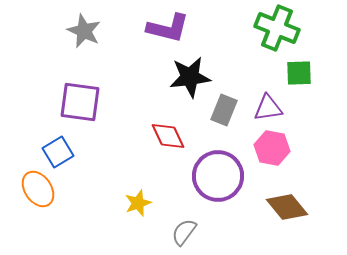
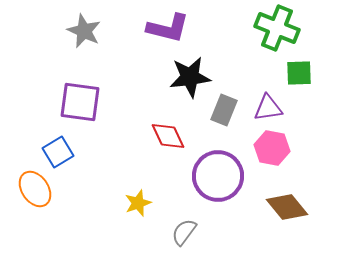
orange ellipse: moved 3 px left
